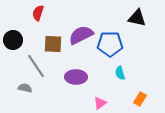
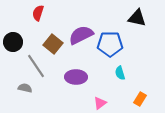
black circle: moved 2 px down
brown square: rotated 36 degrees clockwise
